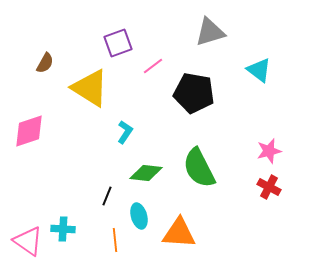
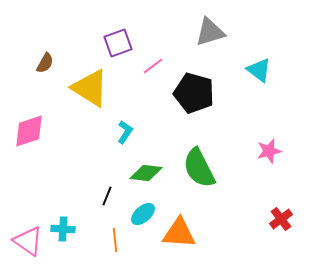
black pentagon: rotated 6 degrees clockwise
red cross: moved 12 px right, 32 px down; rotated 25 degrees clockwise
cyan ellipse: moved 4 px right, 2 px up; rotated 65 degrees clockwise
